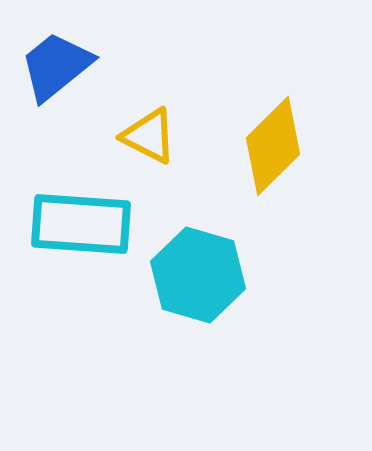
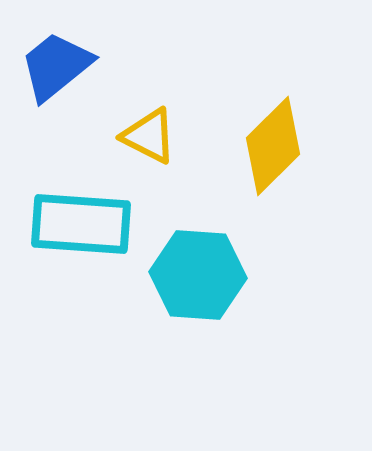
cyan hexagon: rotated 12 degrees counterclockwise
